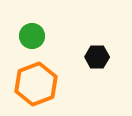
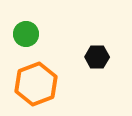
green circle: moved 6 px left, 2 px up
